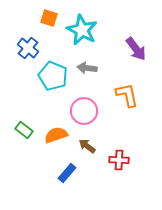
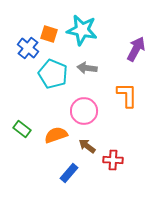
orange square: moved 16 px down
cyan star: rotated 16 degrees counterclockwise
purple arrow: rotated 115 degrees counterclockwise
cyan pentagon: moved 2 px up
orange L-shape: rotated 12 degrees clockwise
green rectangle: moved 2 px left, 1 px up
red cross: moved 6 px left
blue rectangle: moved 2 px right
